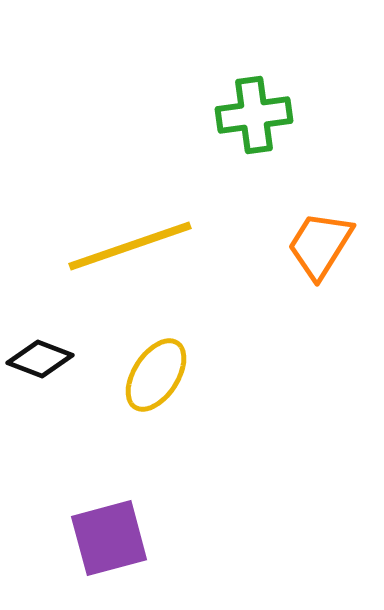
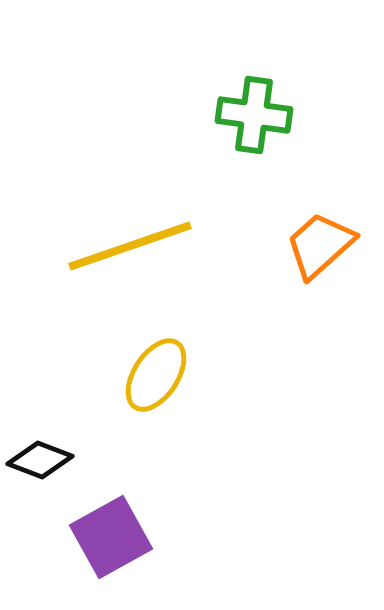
green cross: rotated 16 degrees clockwise
orange trapezoid: rotated 16 degrees clockwise
black diamond: moved 101 px down
purple square: moved 2 px right, 1 px up; rotated 14 degrees counterclockwise
